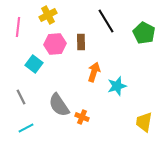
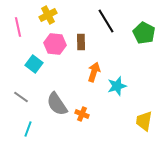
pink line: rotated 18 degrees counterclockwise
pink hexagon: rotated 10 degrees clockwise
gray line: rotated 28 degrees counterclockwise
gray semicircle: moved 2 px left, 1 px up
orange cross: moved 3 px up
yellow trapezoid: moved 1 px up
cyan line: moved 2 px right, 1 px down; rotated 42 degrees counterclockwise
